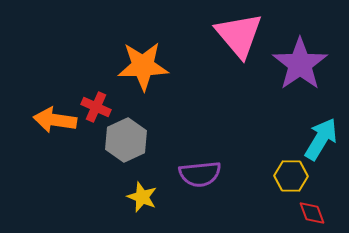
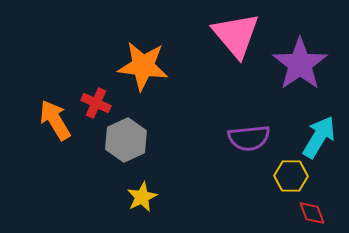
pink triangle: moved 3 px left
orange star: rotated 9 degrees clockwise
red cross: moved 4 px up
orange arrow: rotated 51 degrees clockwise
cyan arrow: moved 2 px left, 2 px up
purple semicircle: moved 49 px right, 36 px up
yellow star: rotated 24 degrees clockwise
